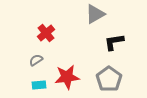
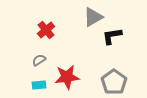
gray triangle: moved 2 px left, 3 px down
red cross: moved 3 px up
black L-shape: moved 2 px left, 6 px up
gray semicircle: moved 3 px right
gray pentagon: moved 5 px right, 3 px down
